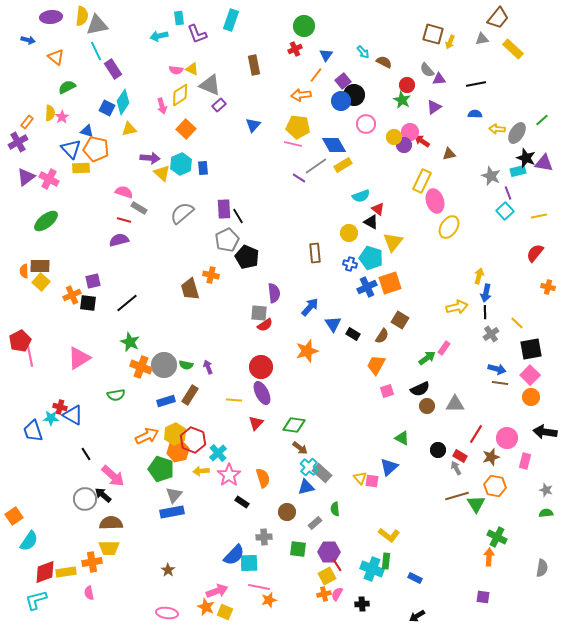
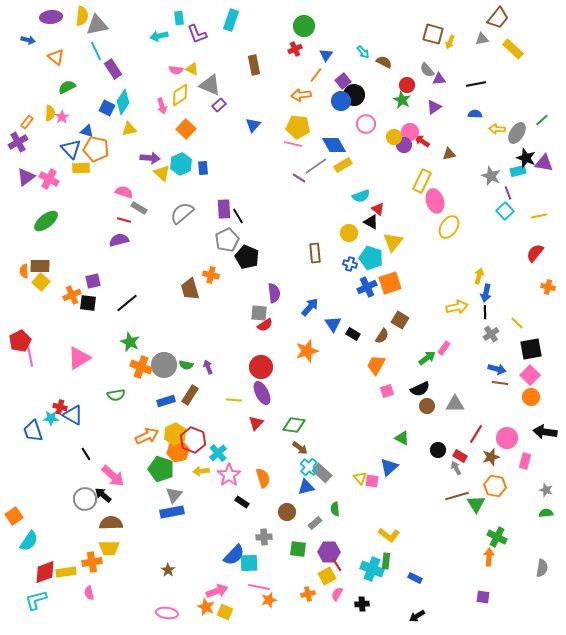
orange cross at (324, 594): moved 16 px left
